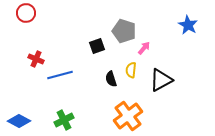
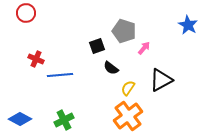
yellow semicircle: moved 3 px left, 18 px down; rotated 28 degrees clockwise
blue line: rotated 10 degrees clockwise
black semicircle: moved 11 px up; rotated 35 degrees counterclockwise
blue diamond: moved 1 px right, 2 px up
